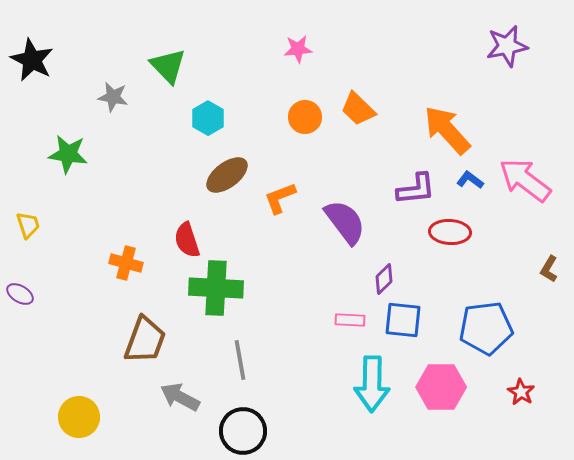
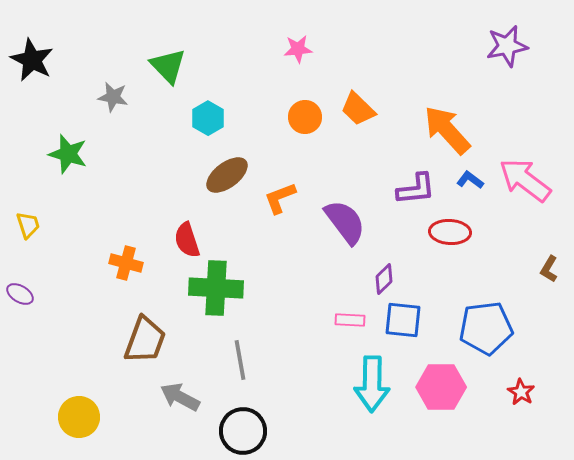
green star: rotated 9 degrees clockwise
